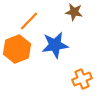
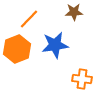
brown star: rotated 12 degrees counterclockwise
orange line: moved 2 px up
orange cross: rotated 30 degrees clockwise
